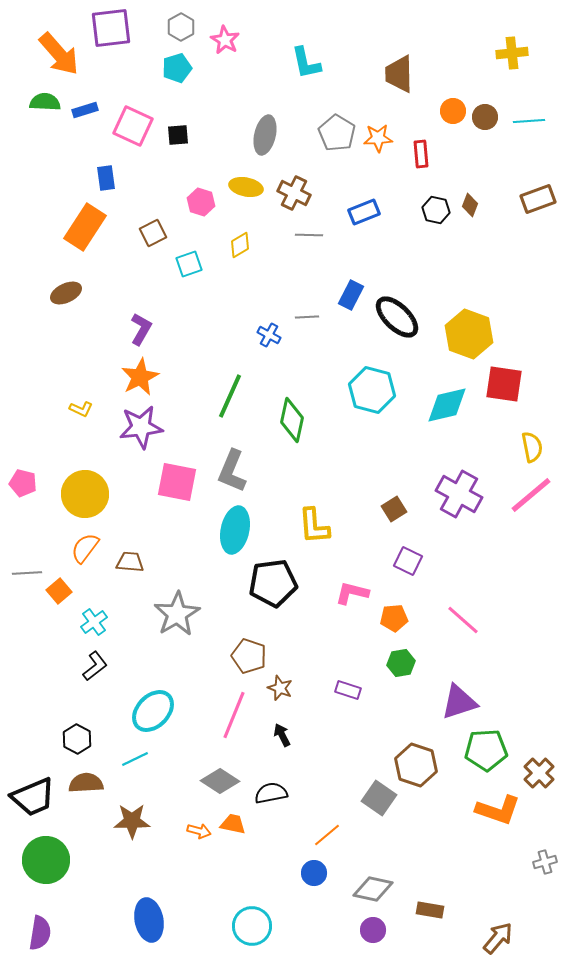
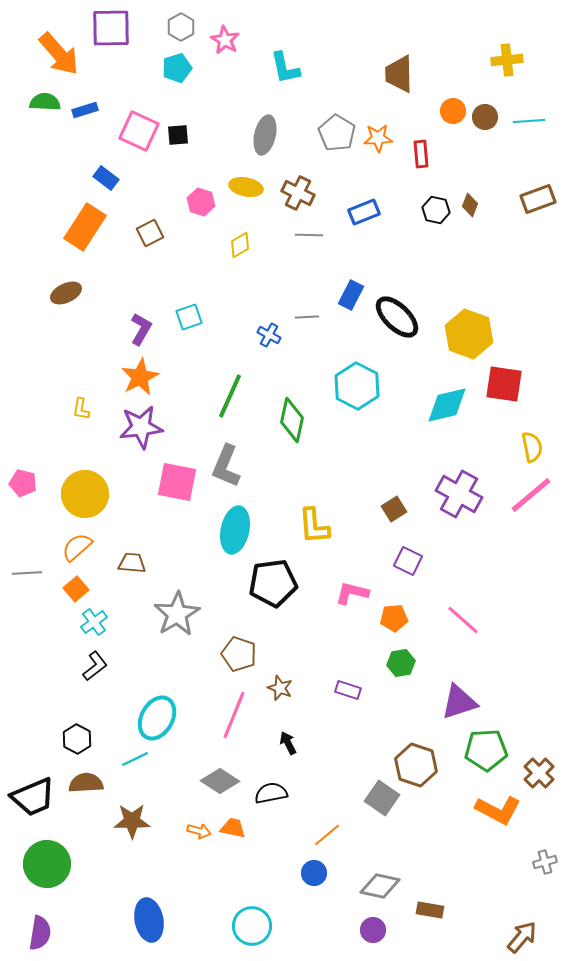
purple square at (111, 28): rotated 6 degrees clockwise
yellow cross at (512, 53): moved 5 px left, 7 px down
cyan L-shape at (306, 63): moved 21 px left, 5 px down
pink square at (133, 126): moved 6 px right, 5 px down
blue rectangle at (106, 178): rotated 45 degrees counterclockwise
brown cross at (294, 193): moved 4 px right
brown square at (153, 233): moved 3 px left
cyan square at (189, 264): moved 53 px down
cyan hexagon at (372, 390): moved 15 px left, 4 px up; rotated 12 degrees clockwise
yellow L-shape at (81, 409): rotated 75 degrees clockwise
gray L-shape at (232, 471): moved 6 px left, 5 px up
orange semicircle at (85, 548): moved 8 px left, 1 px up; rotated 12 degrees clockwise
brown trapezoid at (130, 562): moved 2 px right, 1 px down
orange square at (59, 591): moved 17 px right, 2 px up
brown pentagon at (249, 656): moved 10 px left, 2 px up
cyan ellipse at (153, 711): moved 4 px right, 7 px down; rotated 15 degrees counterclockwise
black arrow at (282, 735): moved 6 px right, 8 px down
gray square at (379, 798): moved 3 px right
orange L-shape at (498, 810): rotated 9 degrees clockwise
orange trapezoid at (233, 824): moved 4 px down
green circle at (46, 860): moved 1 px right, 4 px down
gray diamond at (373, 889): moved 7 px right, 3 px up
brown arrow at (498, 938): moved 24 px right, 1 px up
